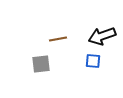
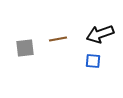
black arrow: moved 2 px left, 2 px up
gray square: moved 16 px left, 16 px up
